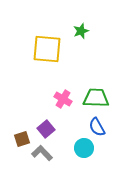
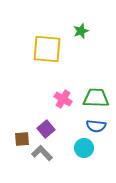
blue semicircle: moved 1 px left, 1 px up; rotated 54 degrees counterclockwise
brown square: rotated 14 degrees clockwise
